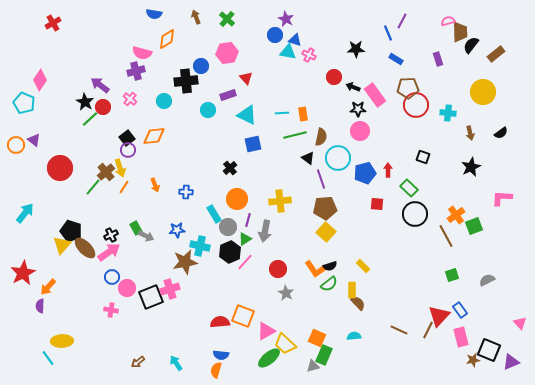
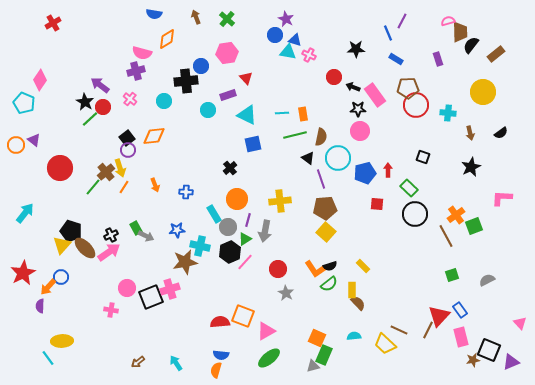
blue circle at (112, 277): moved 51 px left
yellow trapezoid at (285, 344): moved 100 px right
